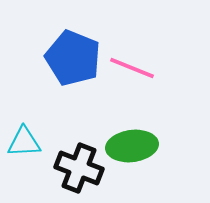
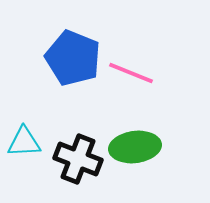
pink line: moved 1 px left, 5 px down
green ellipse: moved 3 px right, 1 px down
black cross: moved 1 px left, 9 px up
